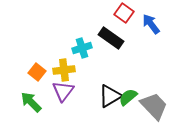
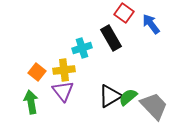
black rectangle: rotated 25 degrees clockwise
purple triangle: rotated 15 degrees counterclockwise
green arrow: rotated 35 degrees clockwise
